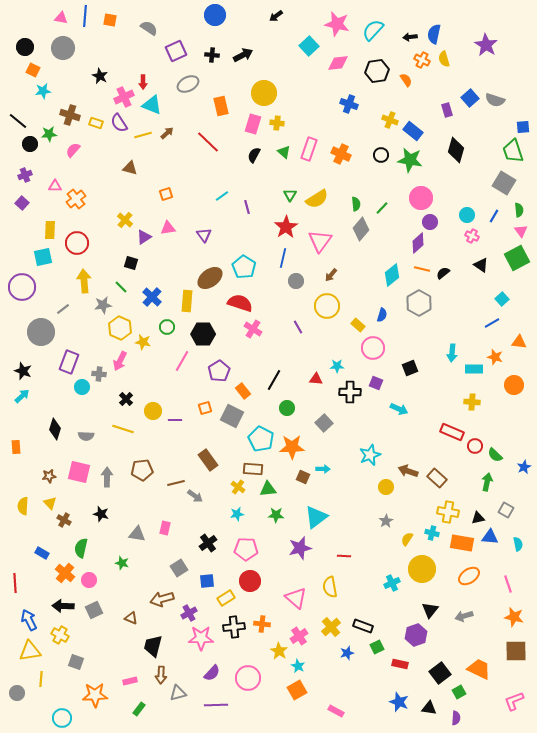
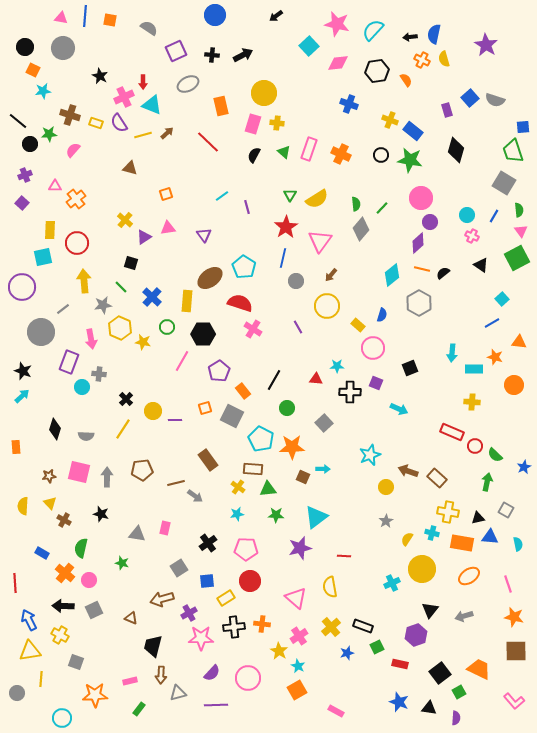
pink arrow at (120, 361): moved 29 px left, 22 px up; rotated 36 degrees counterclockwise
yellow line at (123, 429): rotated 75 degrees counterclockwise
pink L-shape at (514, 701): rotated 110 degrees counterclockwise
